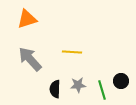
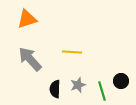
gray star: rotated 14 degrees counterclockwise
green line: moved 1 px down
